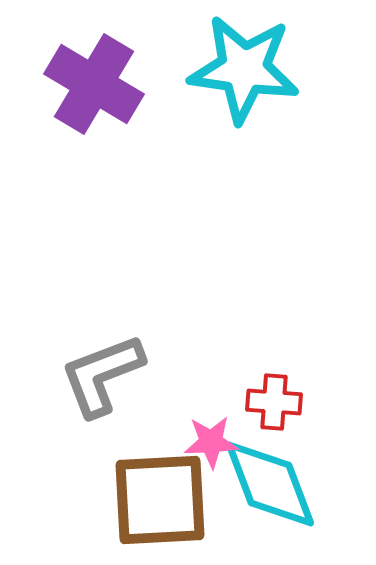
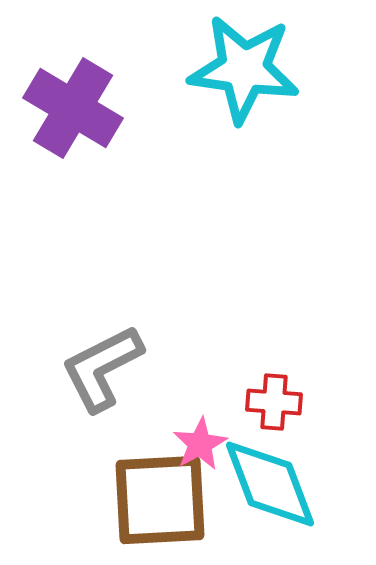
purple cross: moved 21 px left, 24 px down
gray L-shape: moved 7 px up; rotated 6 degrees counterclockwise
pink star: moved 11 px left, 2 px down; rotated 26 degrees counterclockwise
